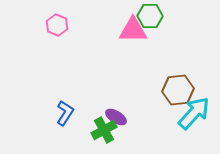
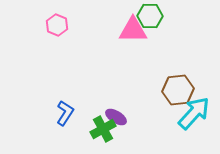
green cross: moved 1 px left, 1 px up
